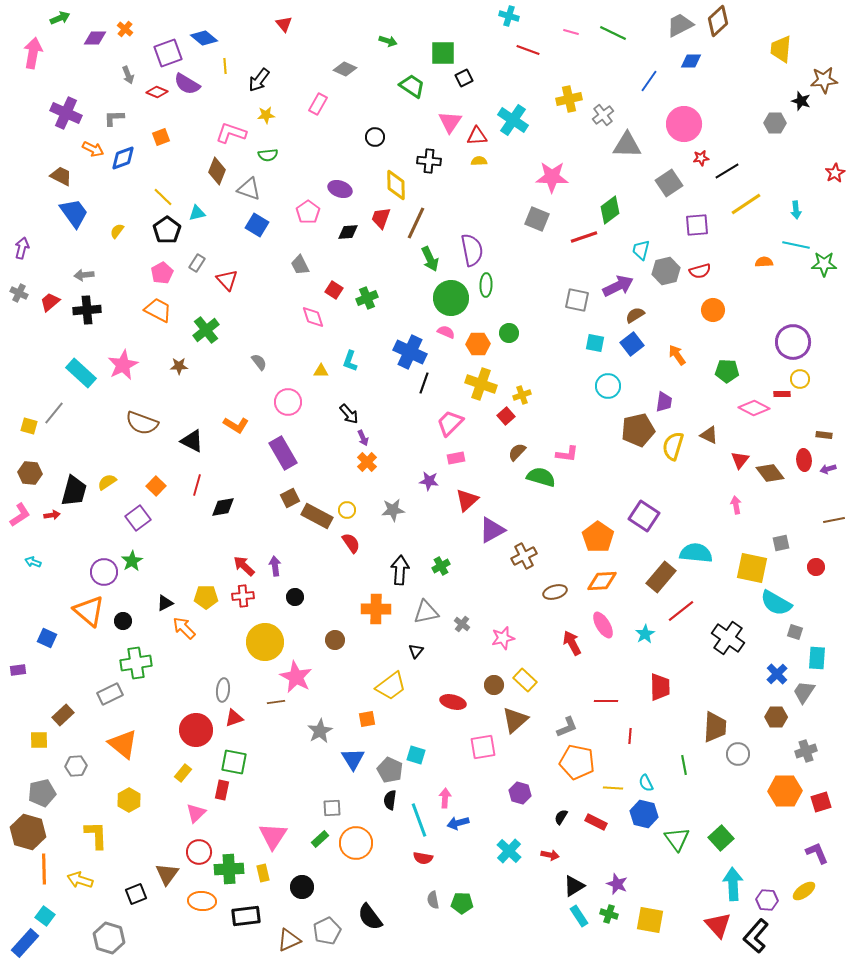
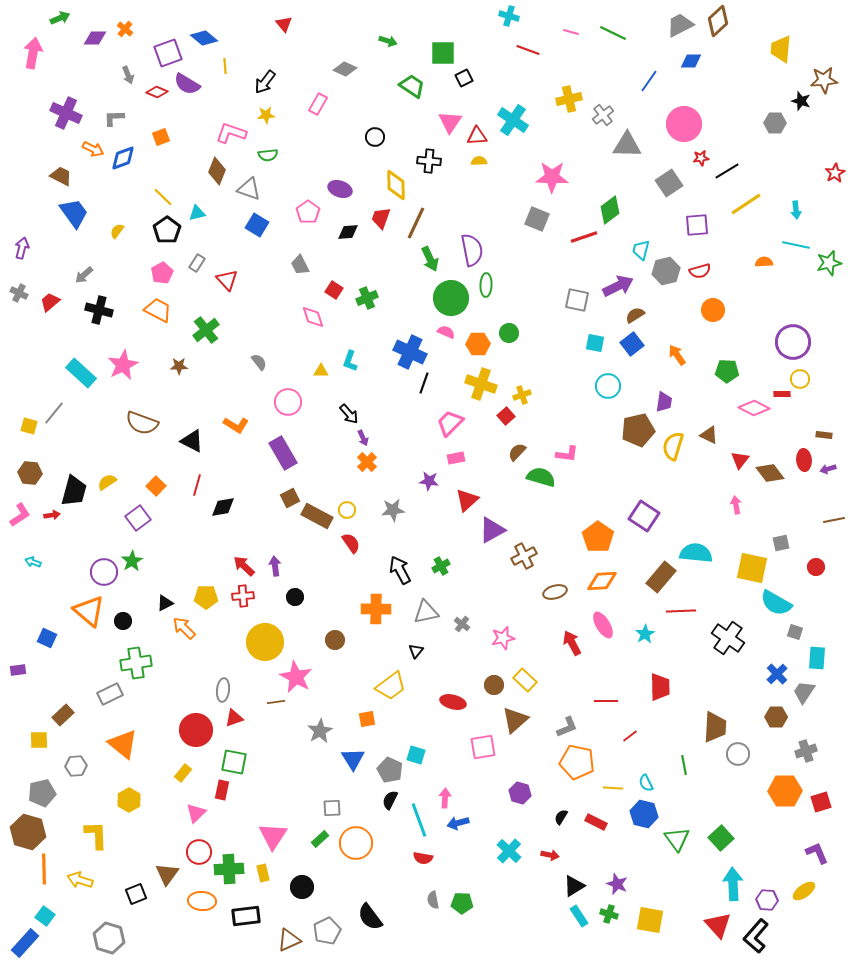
black arrow at (259, 80): moved 6 px right, 2 px down
green star at (824, 264): moved 5 px right, 1 px up; rotated 15 degrees counterclockwise
gray arrow at (84, 275): rotated 36 degrees counterclockwise
black cross at (87, 310): moved 12 px right; rotated 20 degrees clockwise
black arrow at (400, 570): rotated 32 degrees counterclockwise
red line at (681, 611): rotated 36 degrees clockwise
red line at (630, 736): rotated 49 degrees clockwise
black semicircle at (390, 800): rotated 18 degrees clockwise
